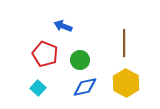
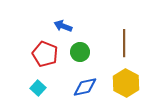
green circle: moved 8 px up
